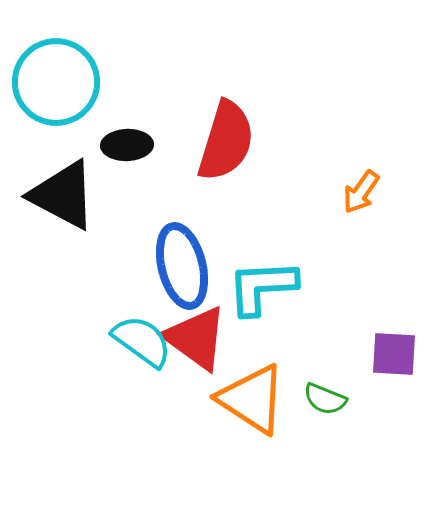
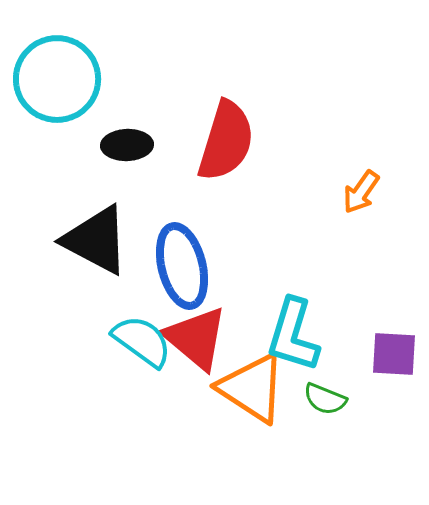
cyan circle: moved 1 px right, 3 px up
black triangle: moved 33 px right, 45 px down
cyan L-shape: moved 31 px right, 48 px down; rotated 70 degrees counterclockwise
red triangle: rotated 4 degrees clockwise
orange triangle: moved 11 px up
